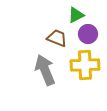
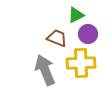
yellow cross: moved 4 px left, 2 px up
